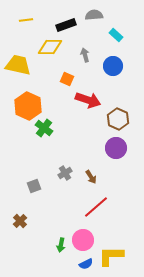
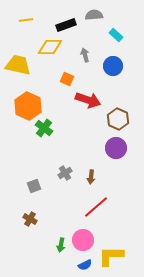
brown arrow: rotated 40 degrees clockwise
brown cross: moved 10 px right, 2 px up; rotated 16 degrees counterclockwise
blue semicircle: moved 1 px left, 1 px down
